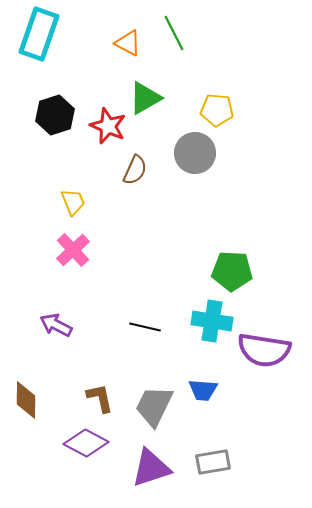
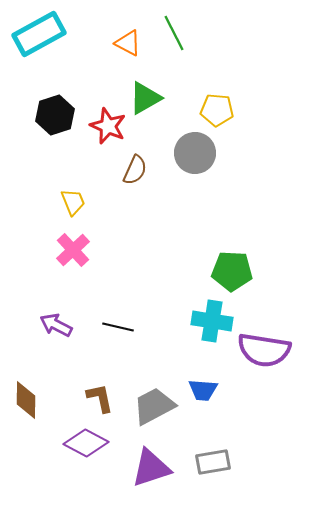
cyan rectangle: rotated 42 degrees clockwise
black line: moved 27 px left
gray trapezoid: rotated 36 degrees clockwise
